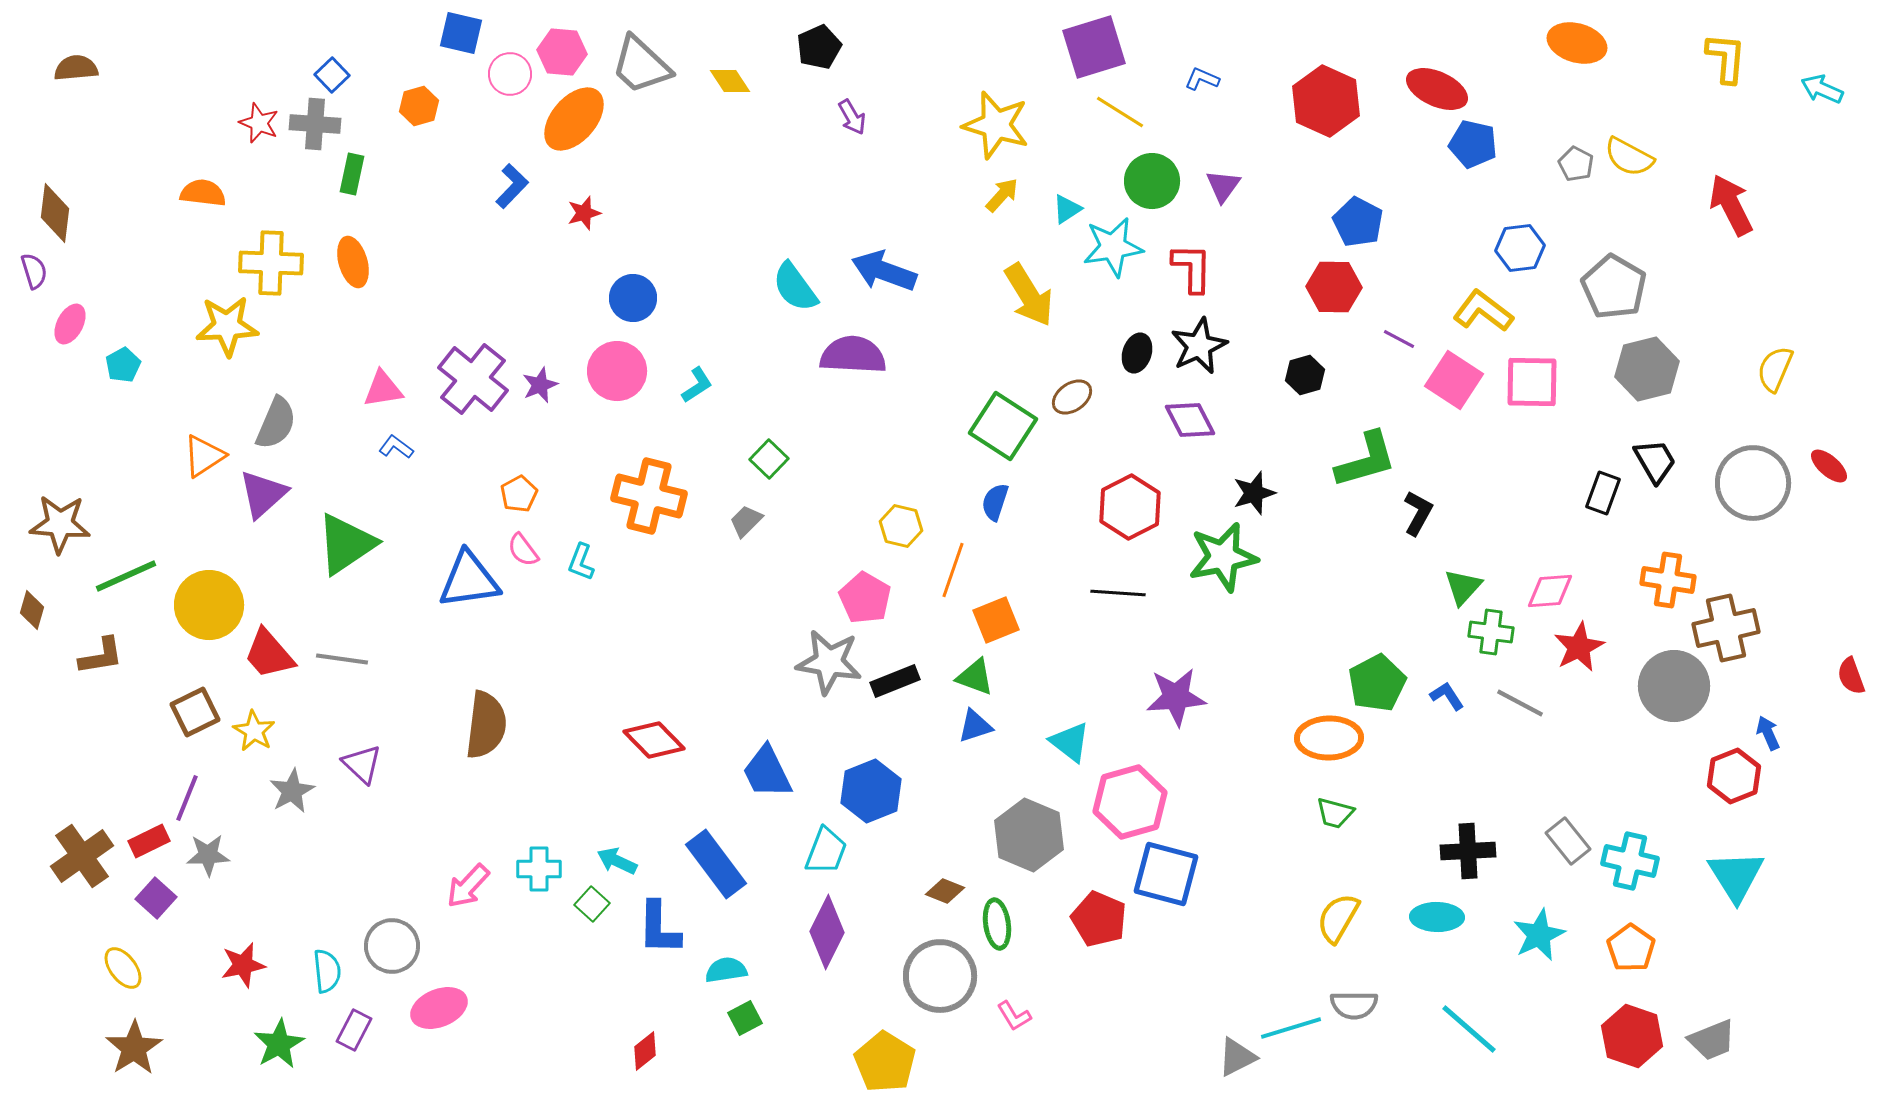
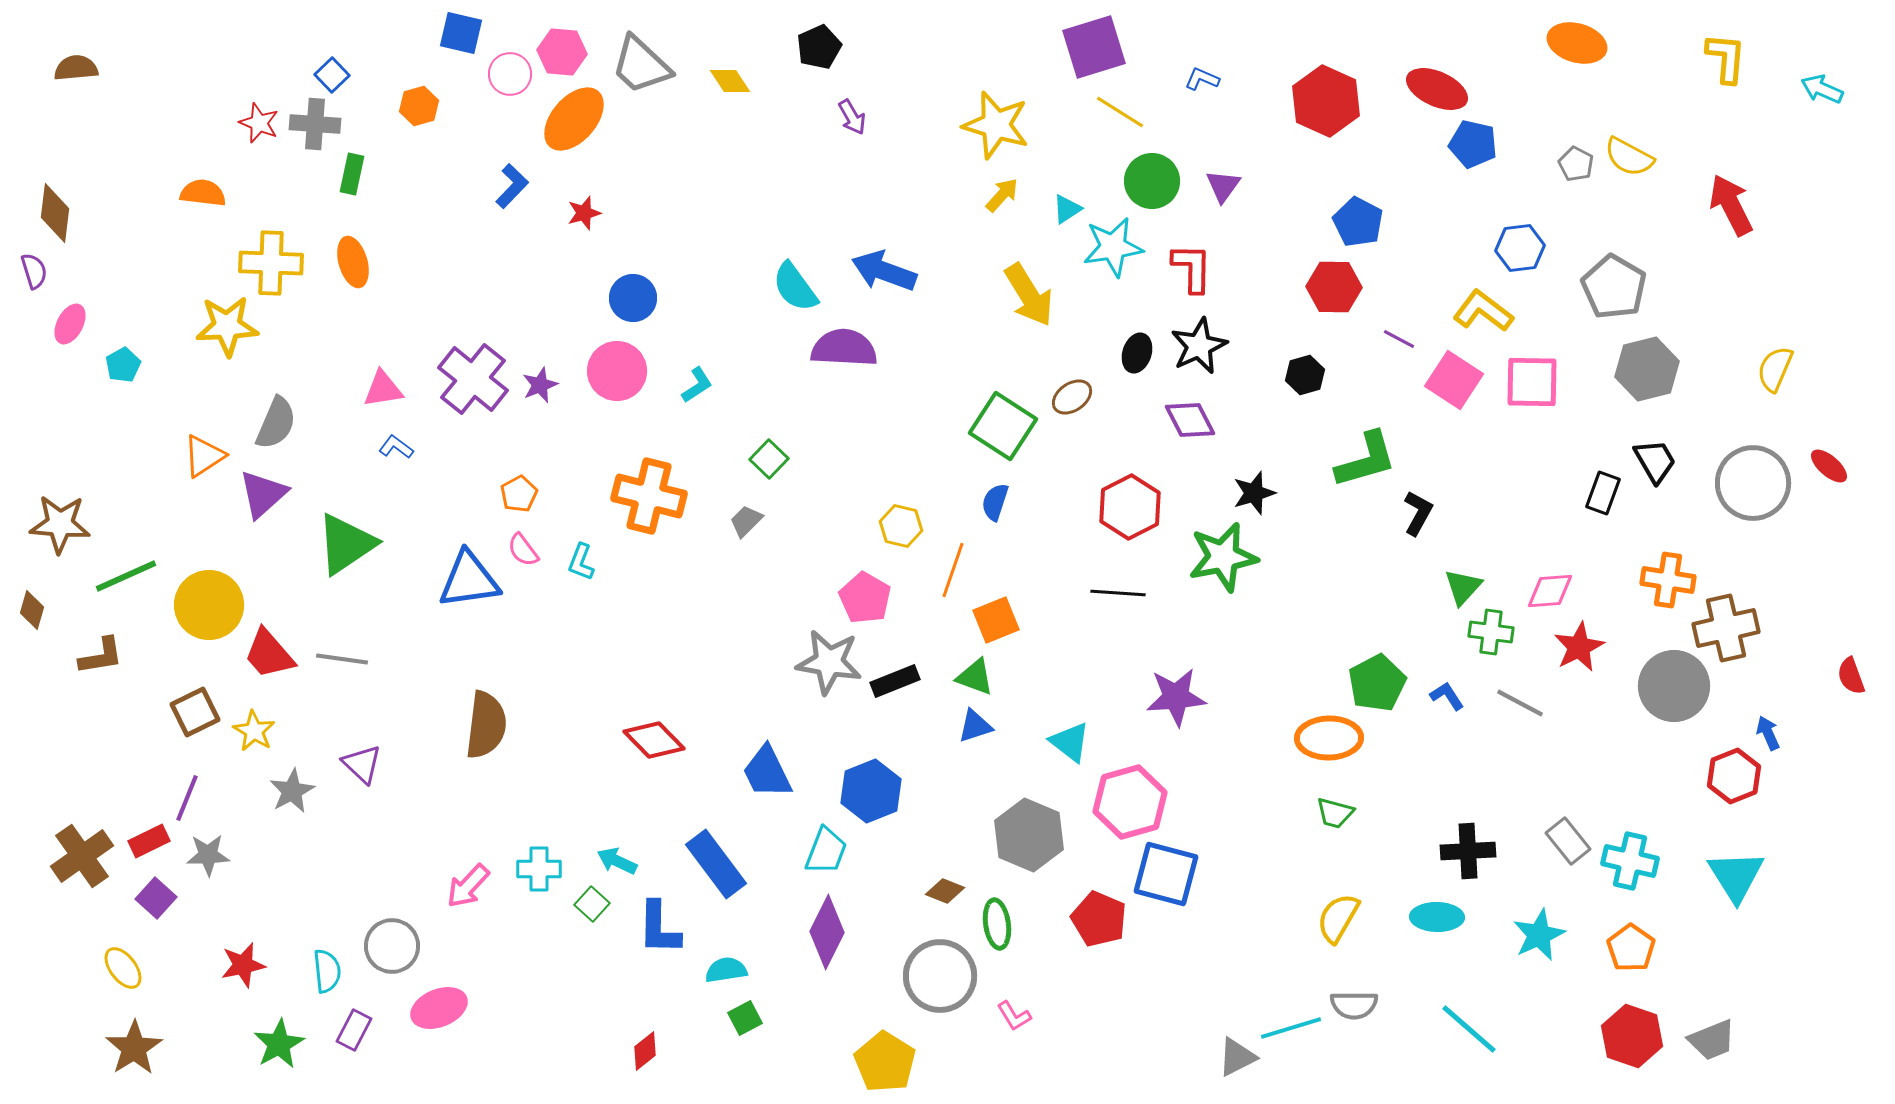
purple semicircle at (853, 355): moved 9 px left, 7 px up
